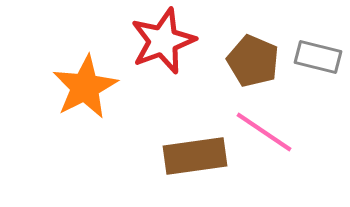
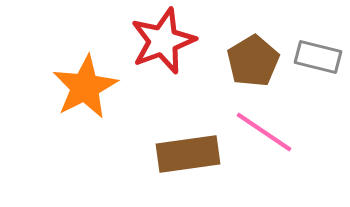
brown pentagon: rotated 18 degrees clockwise
brown rectangle: moved 7 px left, 2 px up
